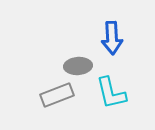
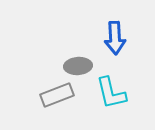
blue arrow: moved 3 px right
